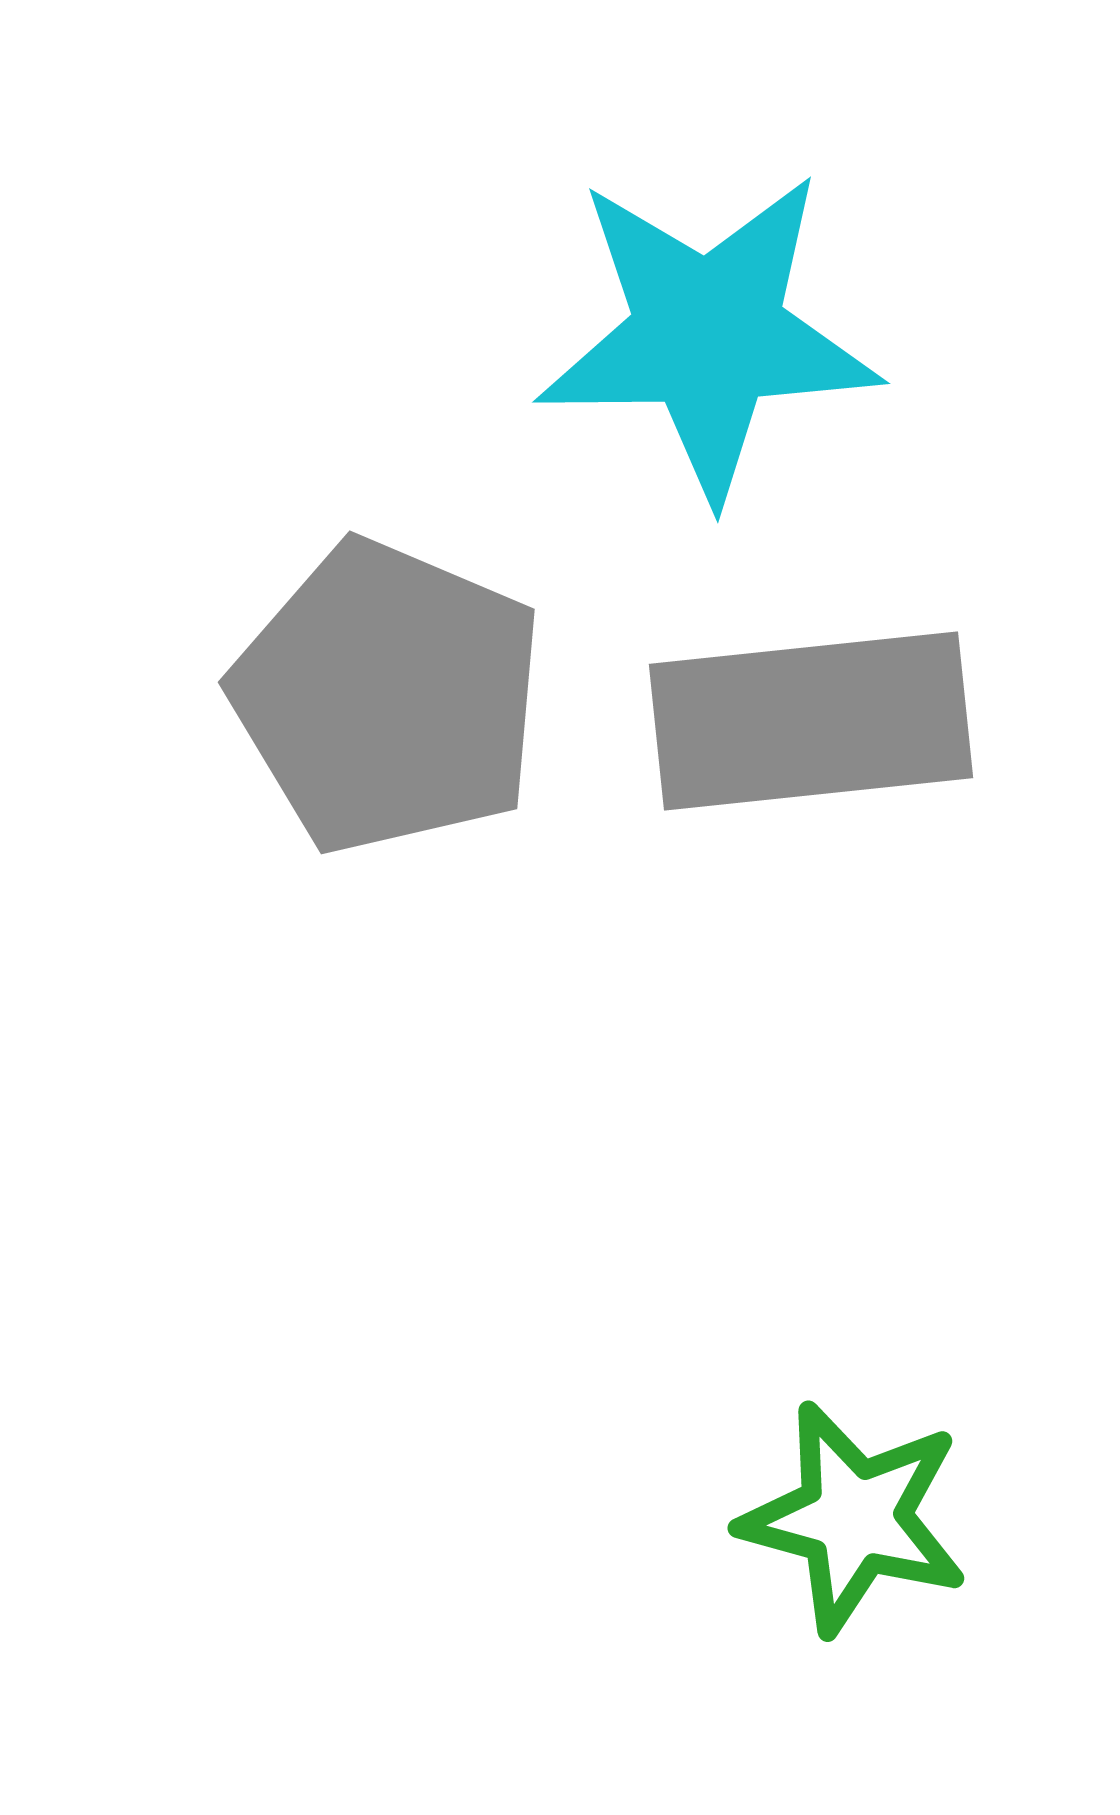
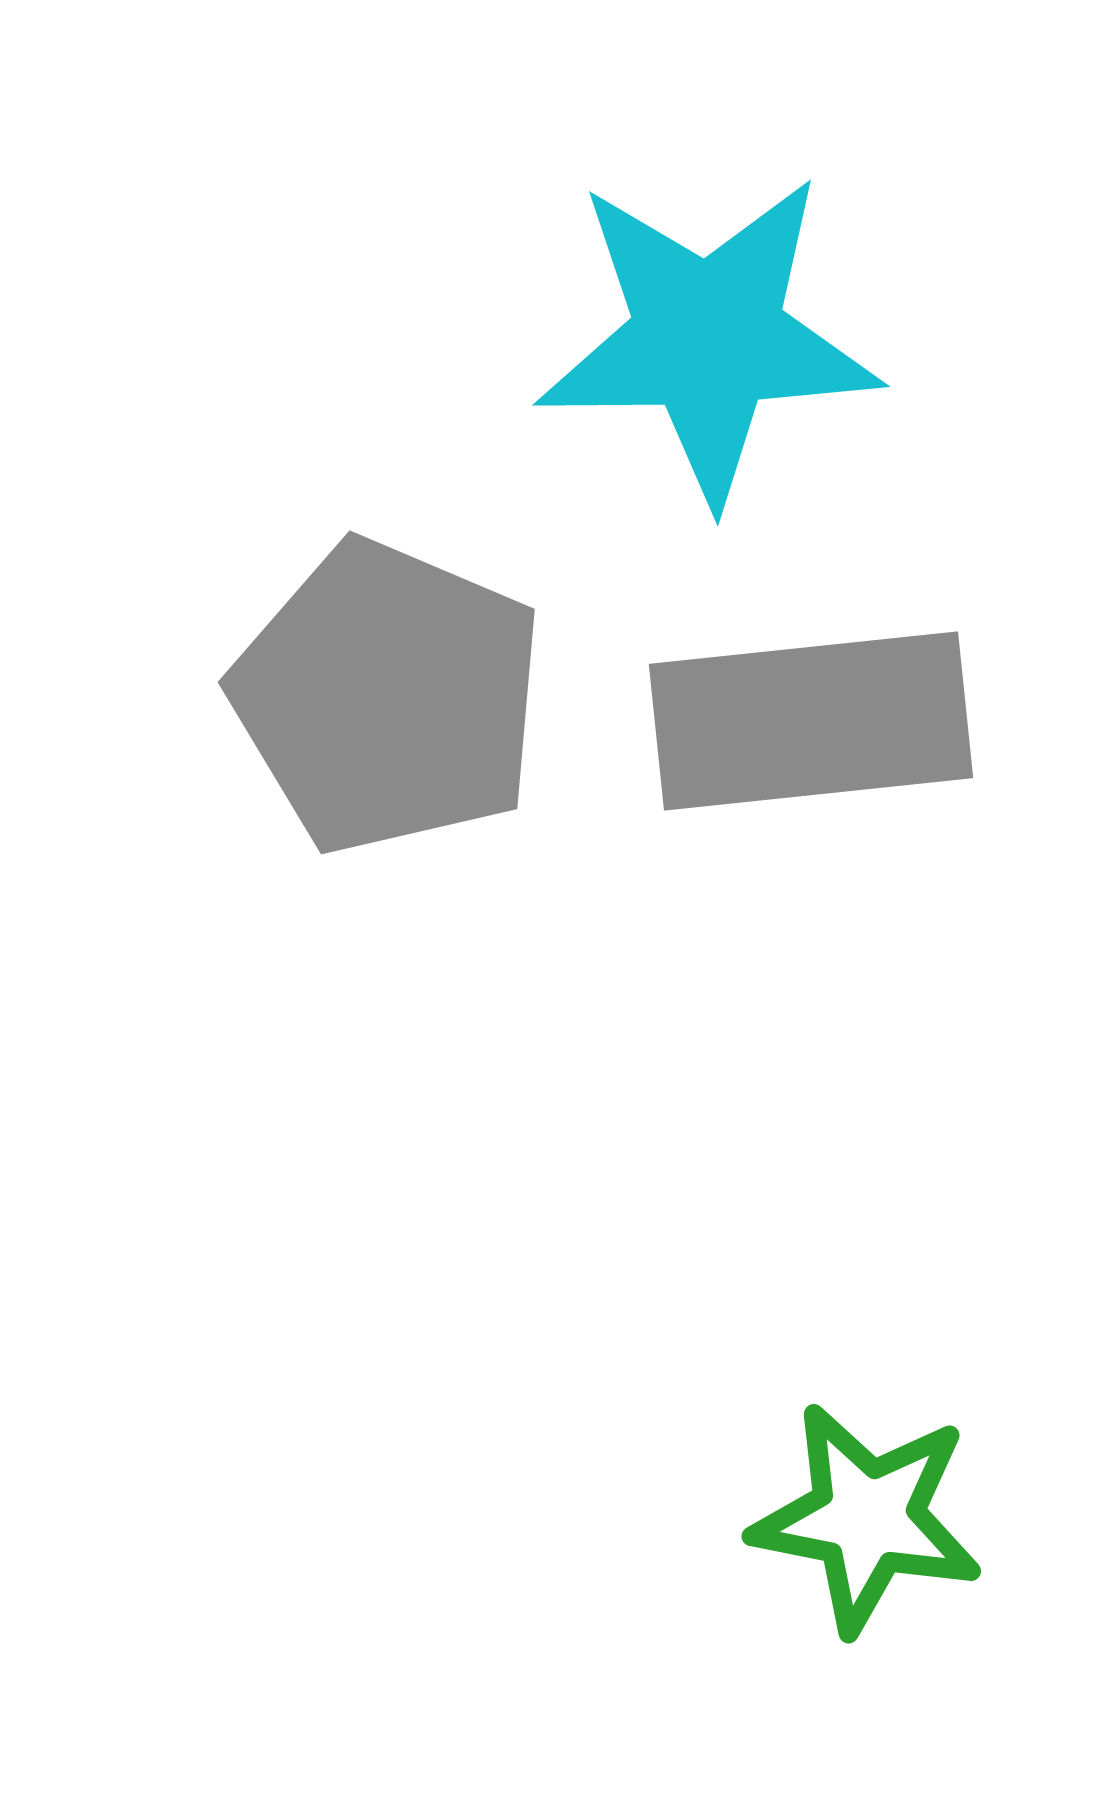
cyan star: moved 3 px down
green star: moved 13 px right; rotated 4 degrees counterclockwise
